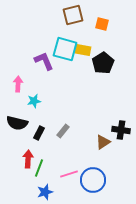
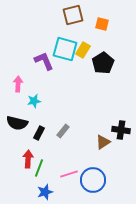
yellow rectangle: rotated 70 degrees counterclockwise
